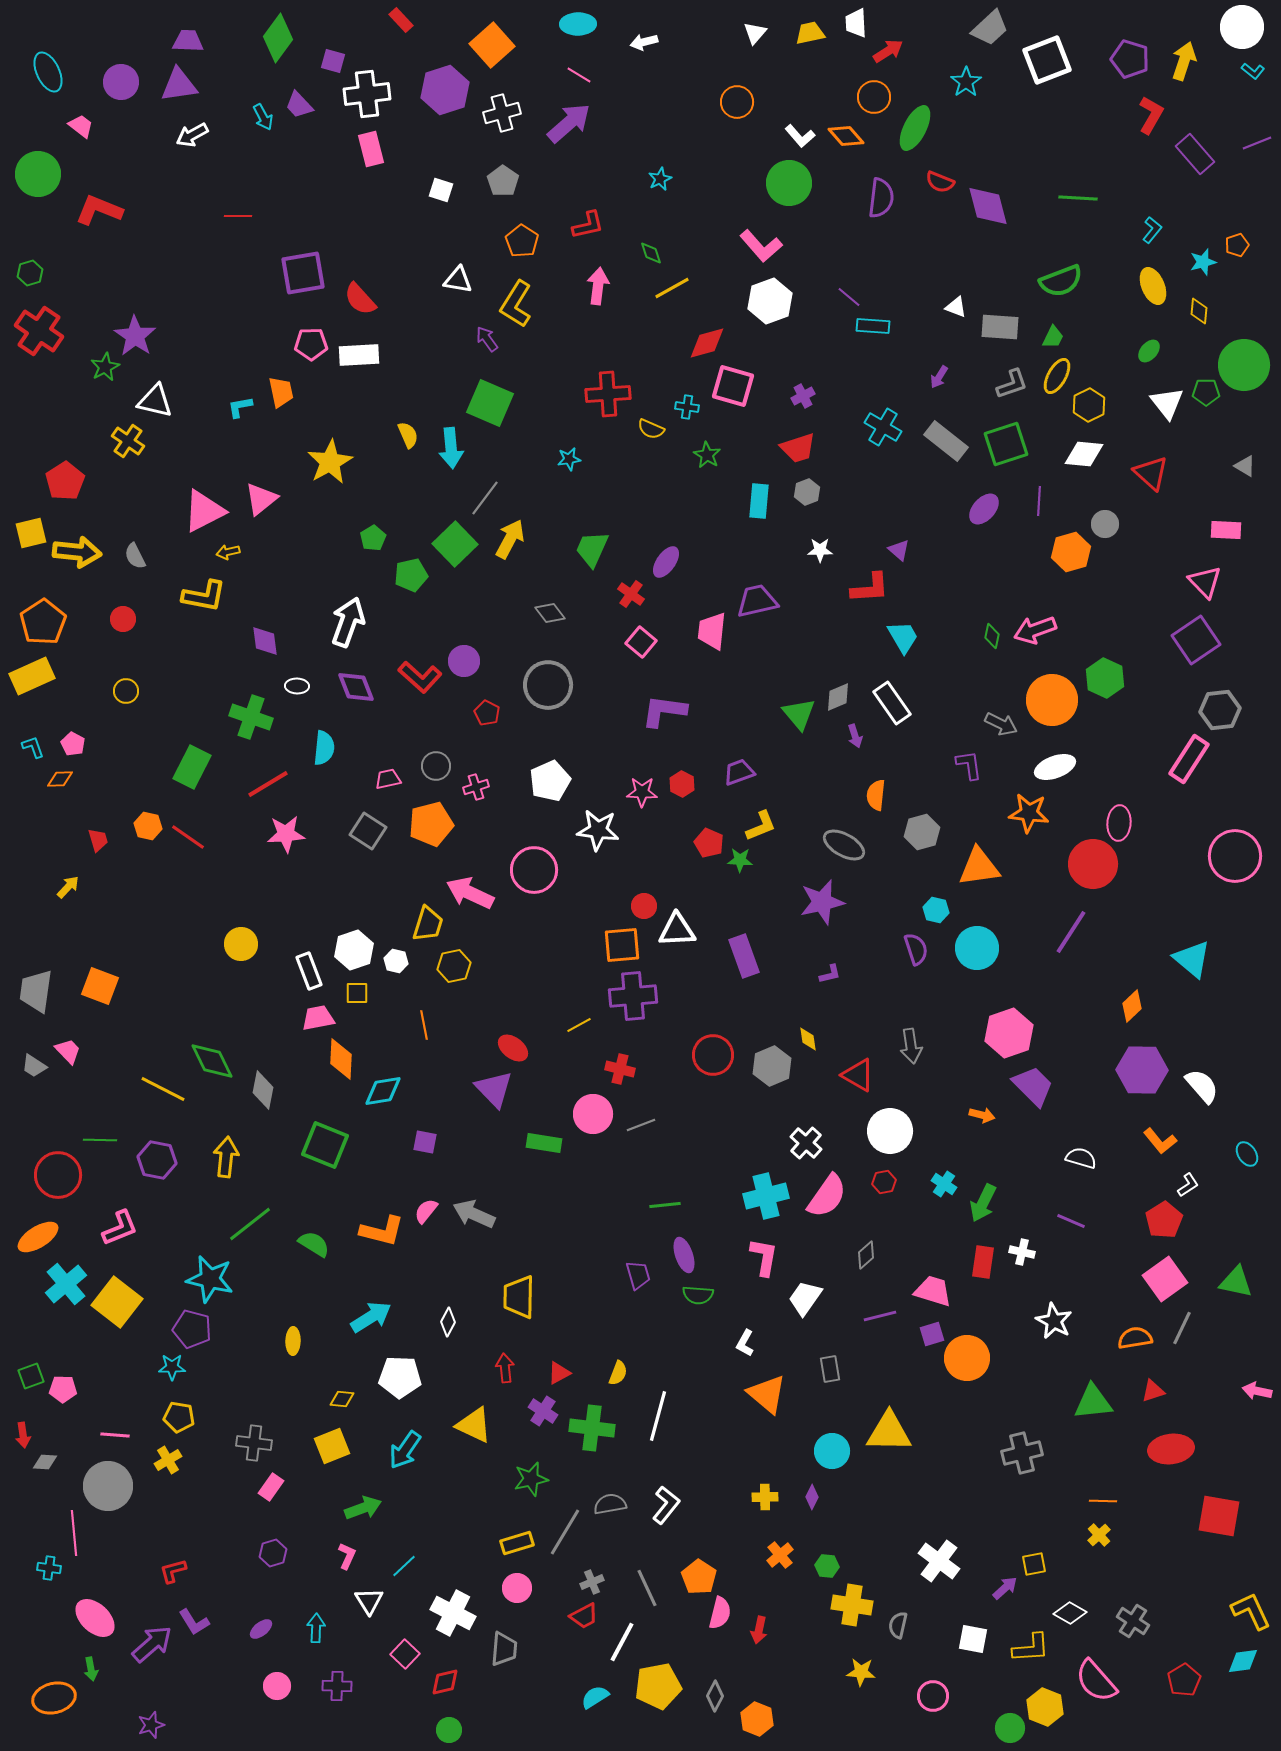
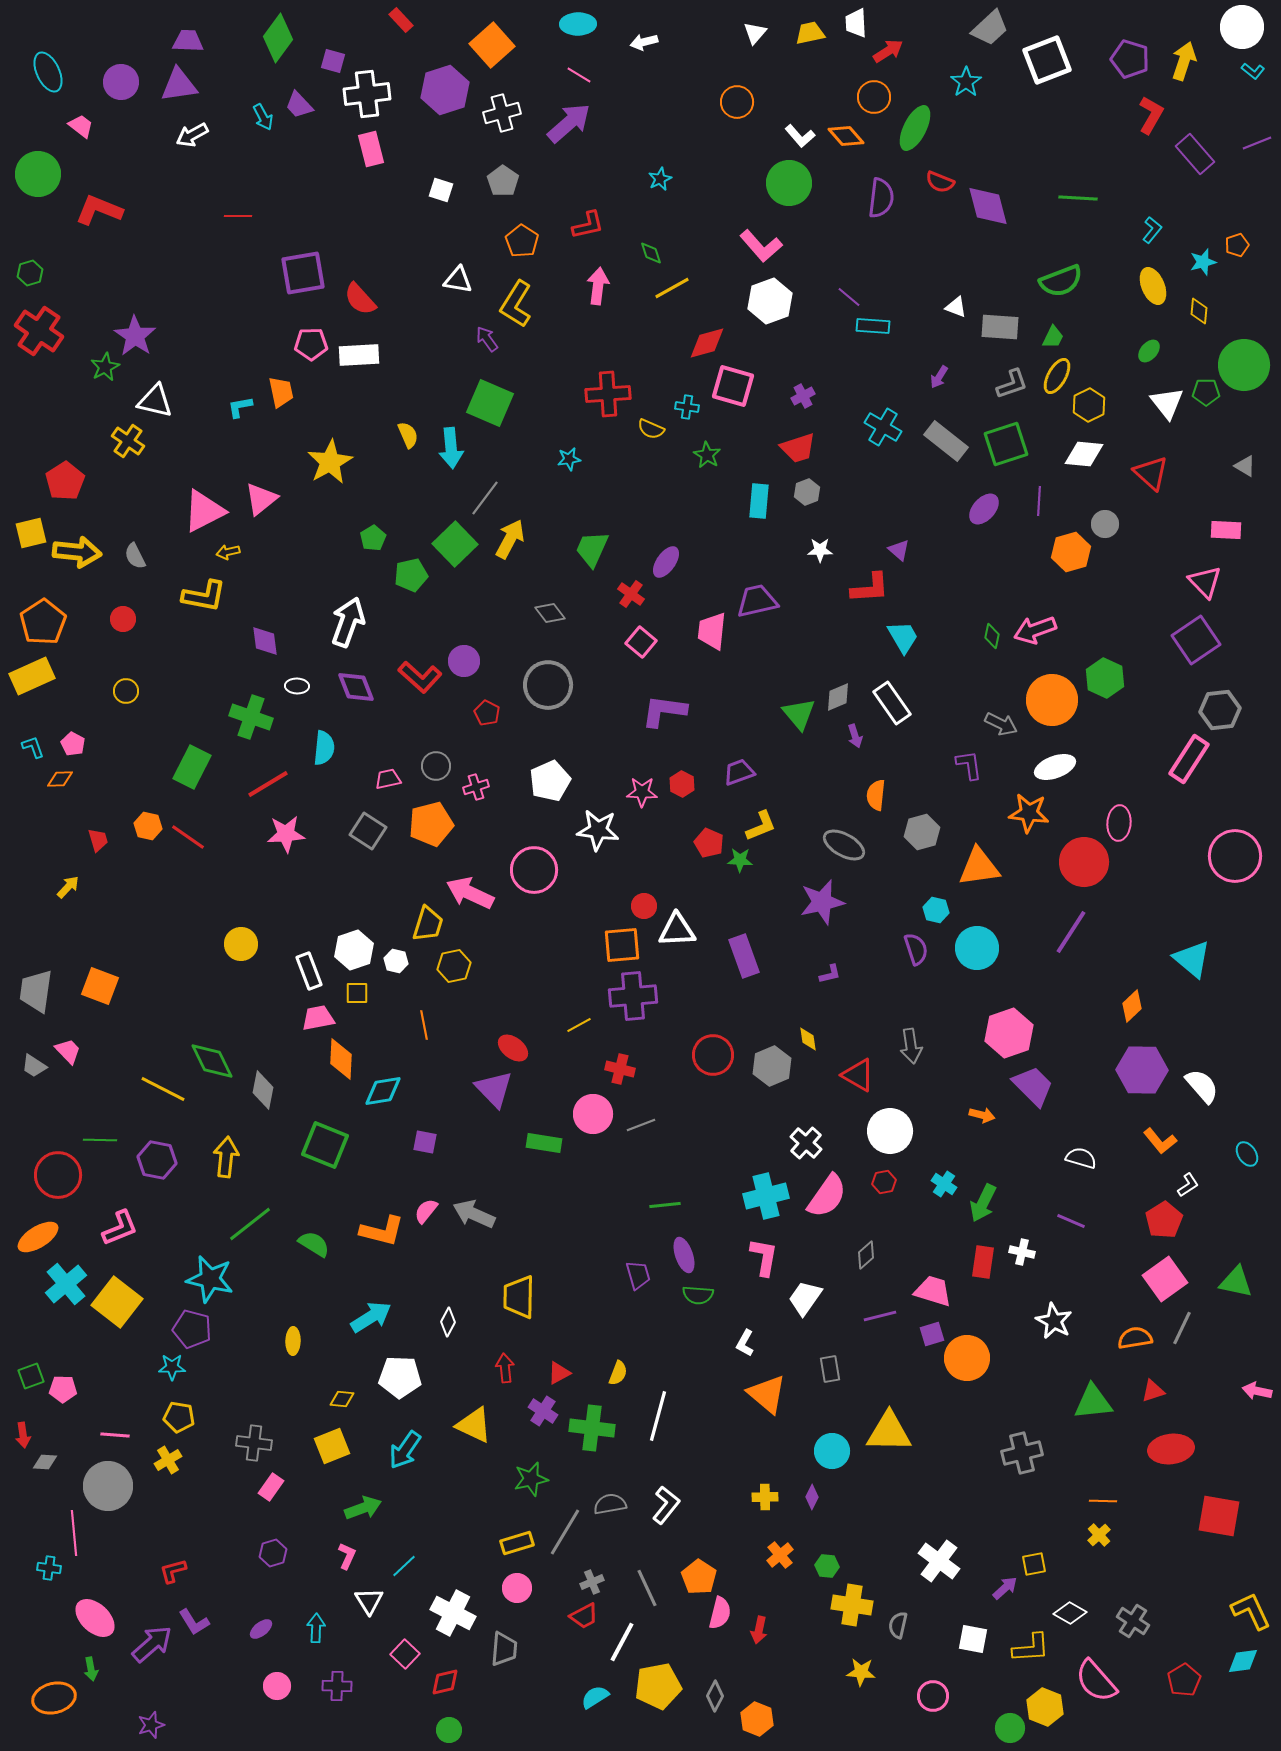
red circle at (1093, 864): moved 9 px left, 2 px up
